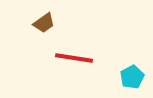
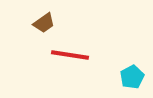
red line: moved 4 px left, 3 px up
